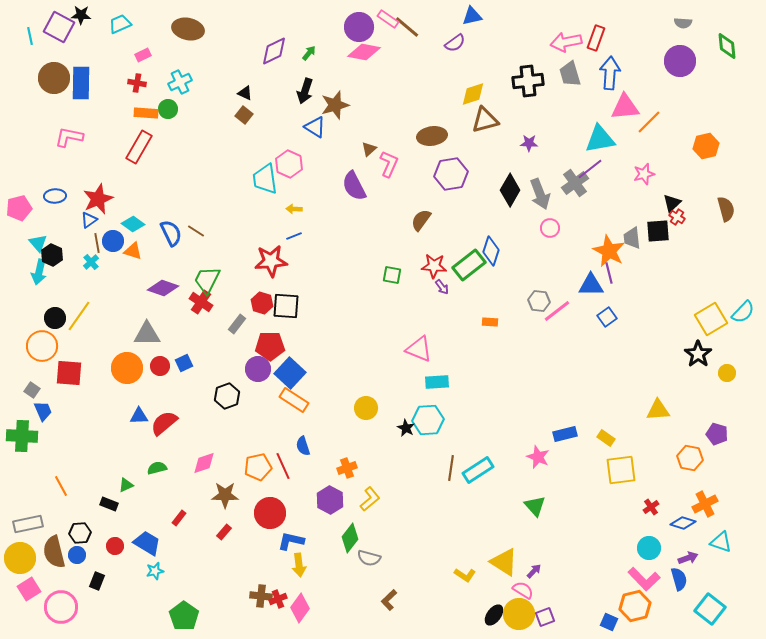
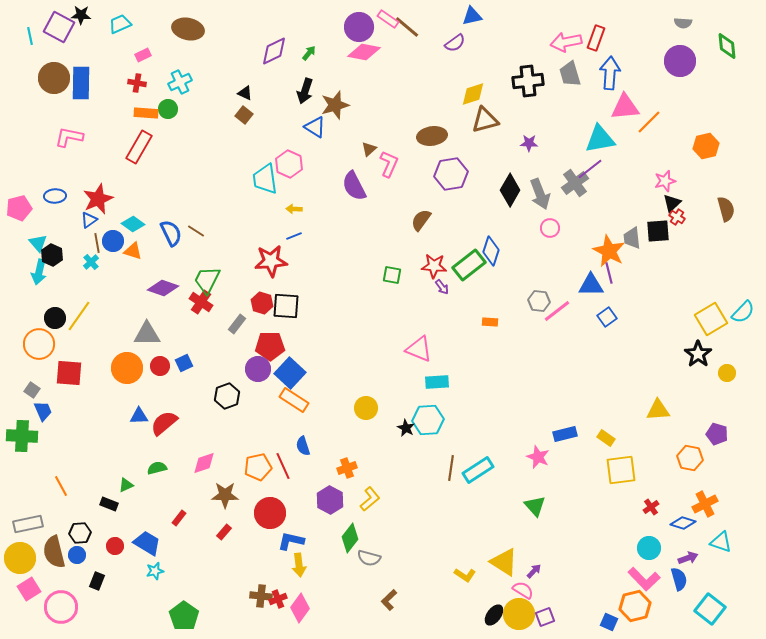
pink star at (644, 174): moved 21 px right, 7 px down
orange circle at (42, 346): moved 3 px left, 2 px up
